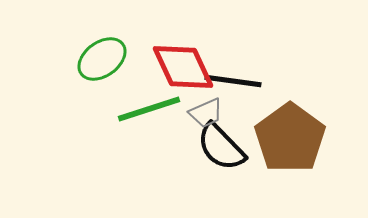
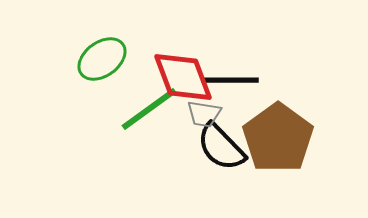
red diamond: moved 10 px down; rotated 4 degrees clockwise
black line: moved 3 px left, 1 px up; rotated 8 degrees counterclockwise
green line: rotated 18 degrees counterclockwise
gray trapezoid: moved 2 px left, 1 px down; rotated 33 degrees clockwise
brown pentagon: moved 12 px left
